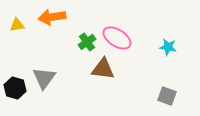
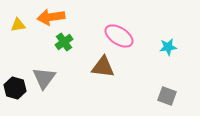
orange arrow: moved 1 px left
yellow triangle: moved 1 px right
pink ellipse: moved 2 px right, 2 px up
green cross: moved 23 px left
cyan star: rotated 18 degrees counterclockwise
brown triangle: moved 2 px up
